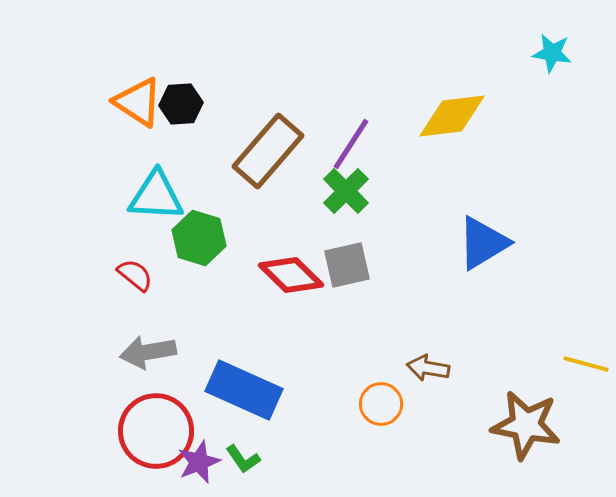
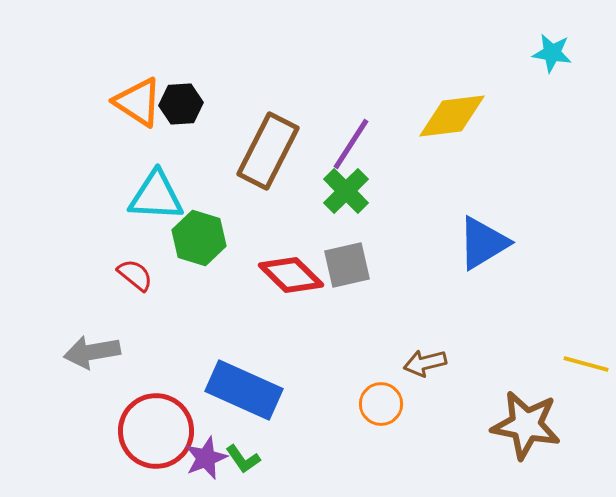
brown rectangle: rotated 14 degrees counterclockwise
gray arrow: moved 56 px left
brown arrow: moved 3 px left, 5 px up; rotated 24 degrees counterclockwise
purple star: moved 7 px right, 4 px up
